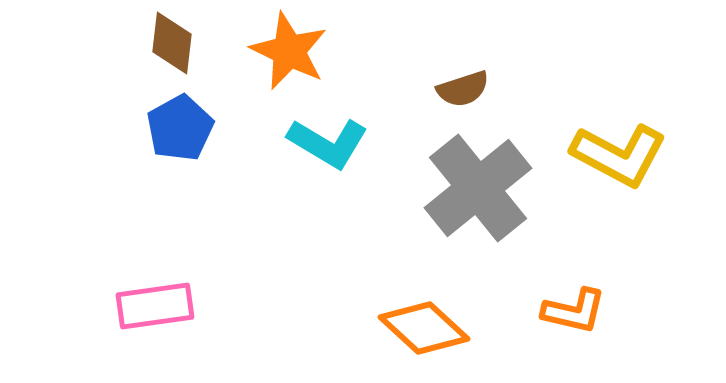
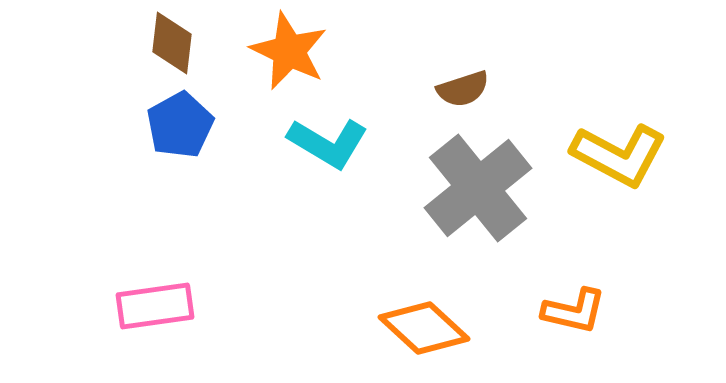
blue pentagon: moved 3 px up
